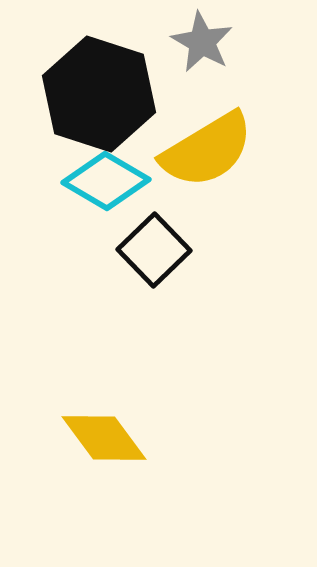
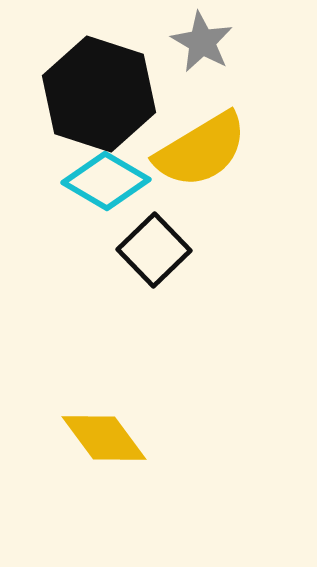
yellow semicircle: moved 6 px left
